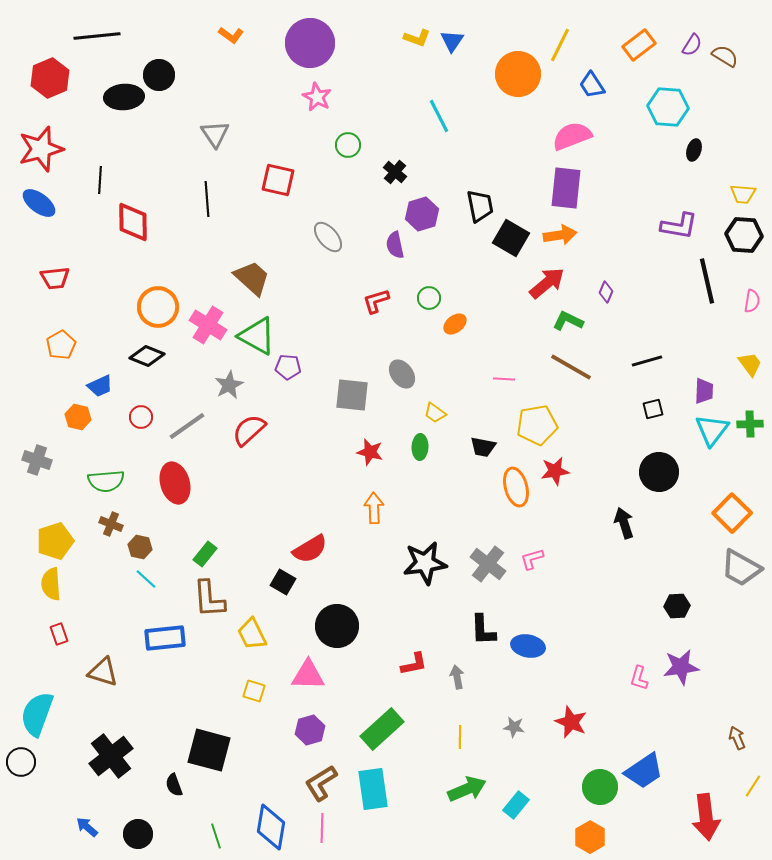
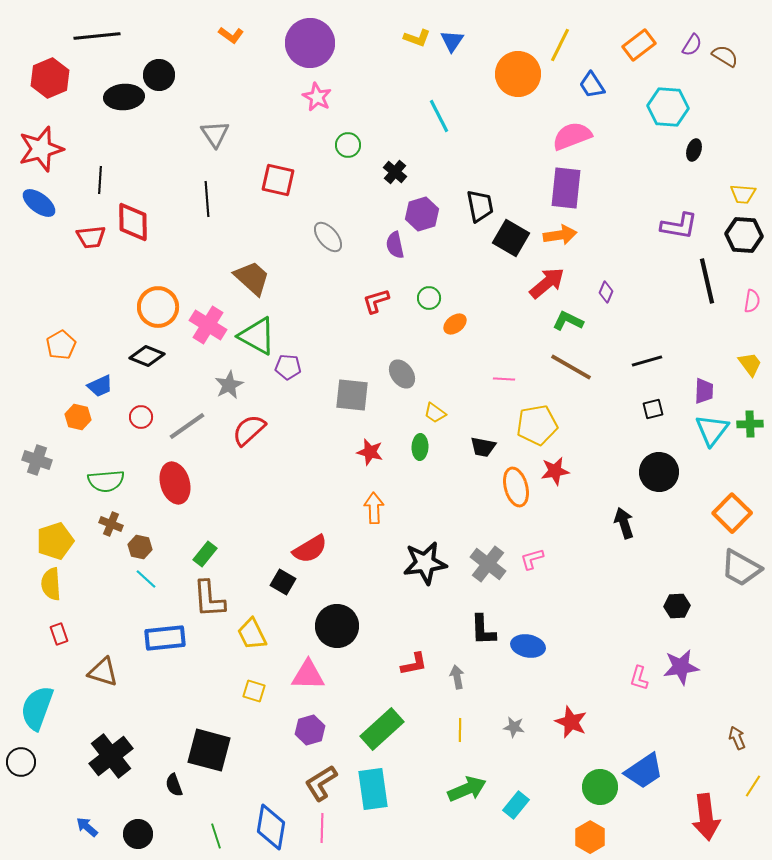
red trapezoid at (55, 278): moved 36 px right, 41 px up
cyan semicircle at (37, 714): moved 6 px up
yellow line at (460, 737): moved 7 px up
